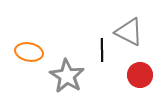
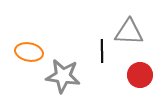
gray triangle: rotated 24 degrees counterclockwise
black line: moved 1 px down
gray star: moved 4 px left; rotated 24 degrees counterclockwise
